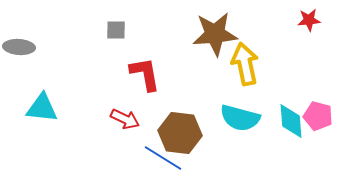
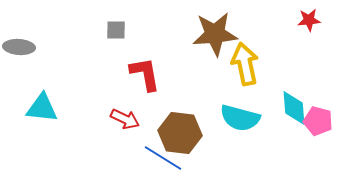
pink pentagon: moved 5 px down
cyan diamond: moved 3 px right, 13 px up
